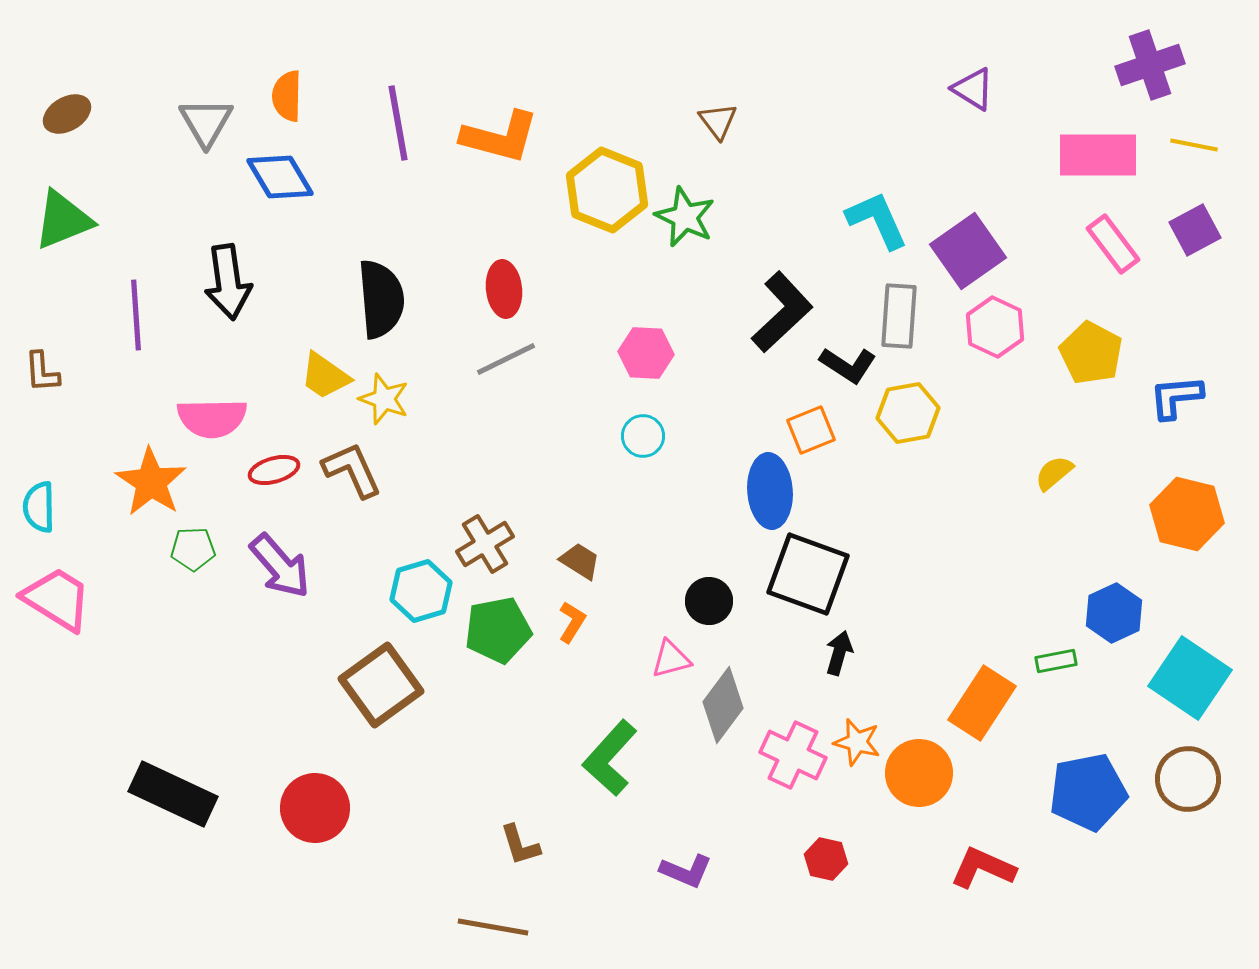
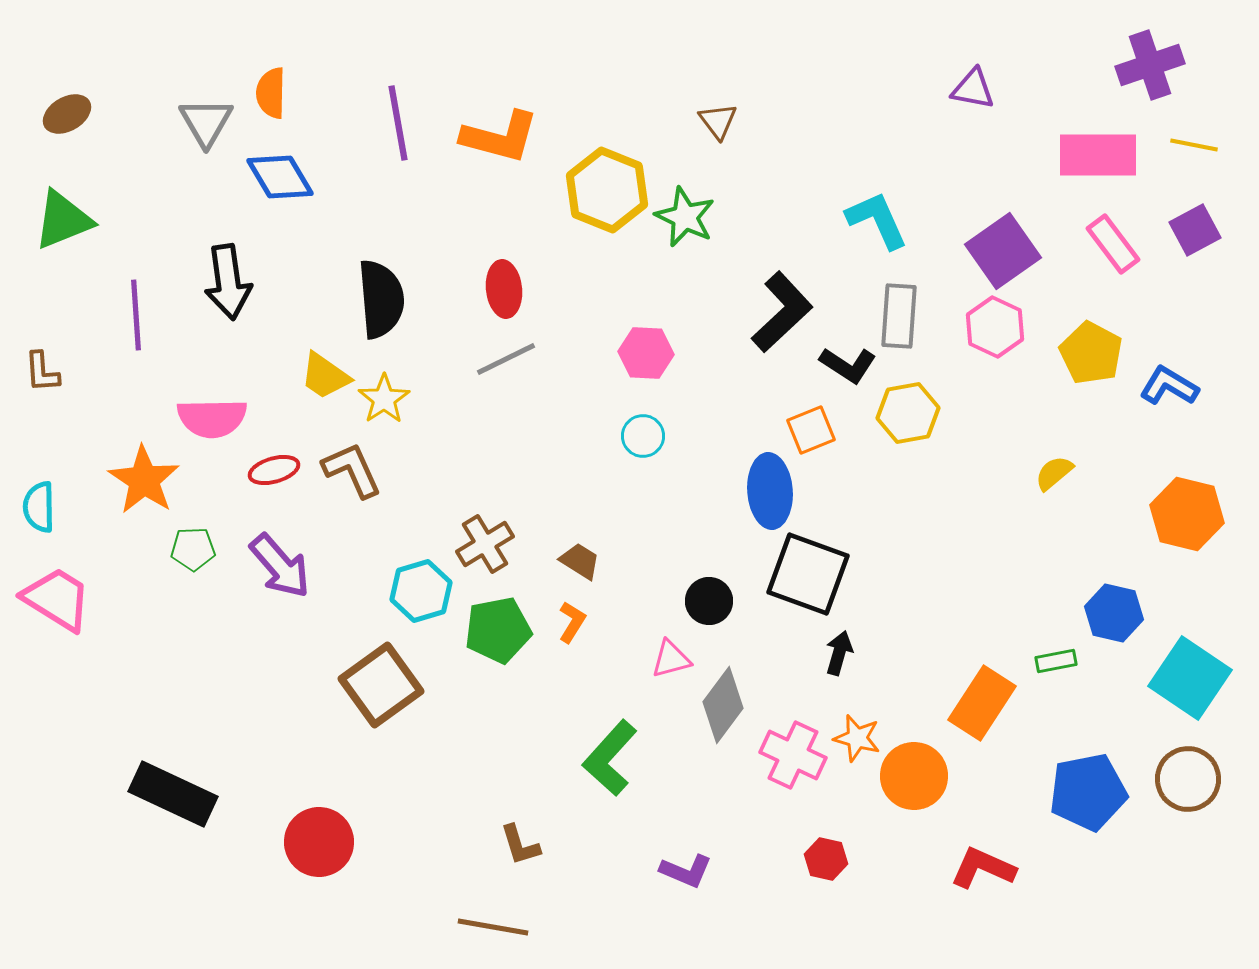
purple triangle at (973, 89): rotated 21 degrees counterclockwise
orange semicircle at (287, 96): moved 16 px left, 3 px up
purple square at (968, 251): moved 35 px right
blue L-shape at (1176, 397): moved 7 px left, 11 px up; rotated 36 degrees clockwise
yellow star at (384, 399): rotated 18 degrees clockwise
orange star at (151, 482): moved 7 px left, 2 px up
blue hexagon at (1114, 613): rotated 22 degrees counterclockwise
orange star at (857, 742): moved 4 px up
orange circle at (919, 773): moved 5 px left, 3 px down
red circle at (315, 808): moved 4 px right, 34 px down
